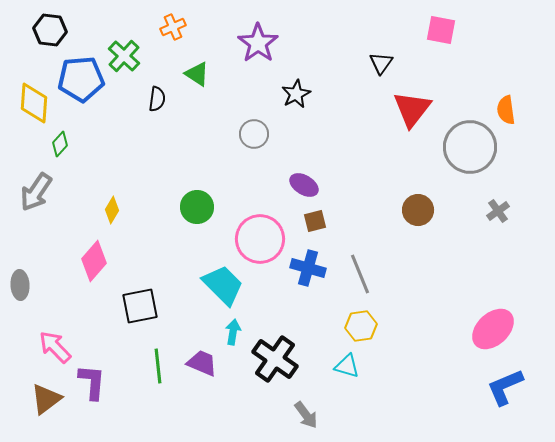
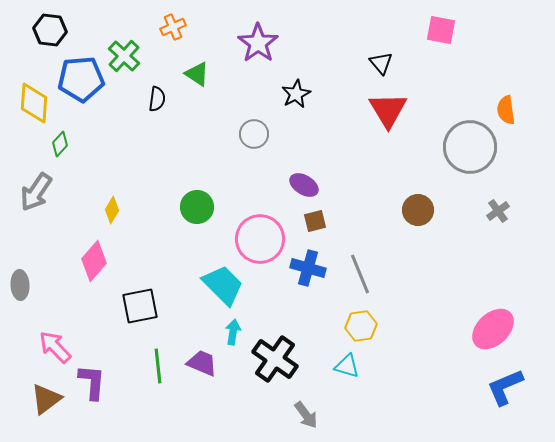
black triangle at (381, 63): rotated 15 degrees counterclockwise
red triangle at (412, 109): moved 24 px left, 1 px down; rotated 9 degrees counterclockwise
